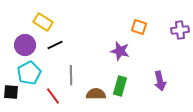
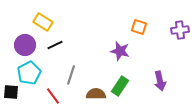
gray line: rotated 18 degrees clockwise
green rectangle: rotated 18 degrees clockwise
